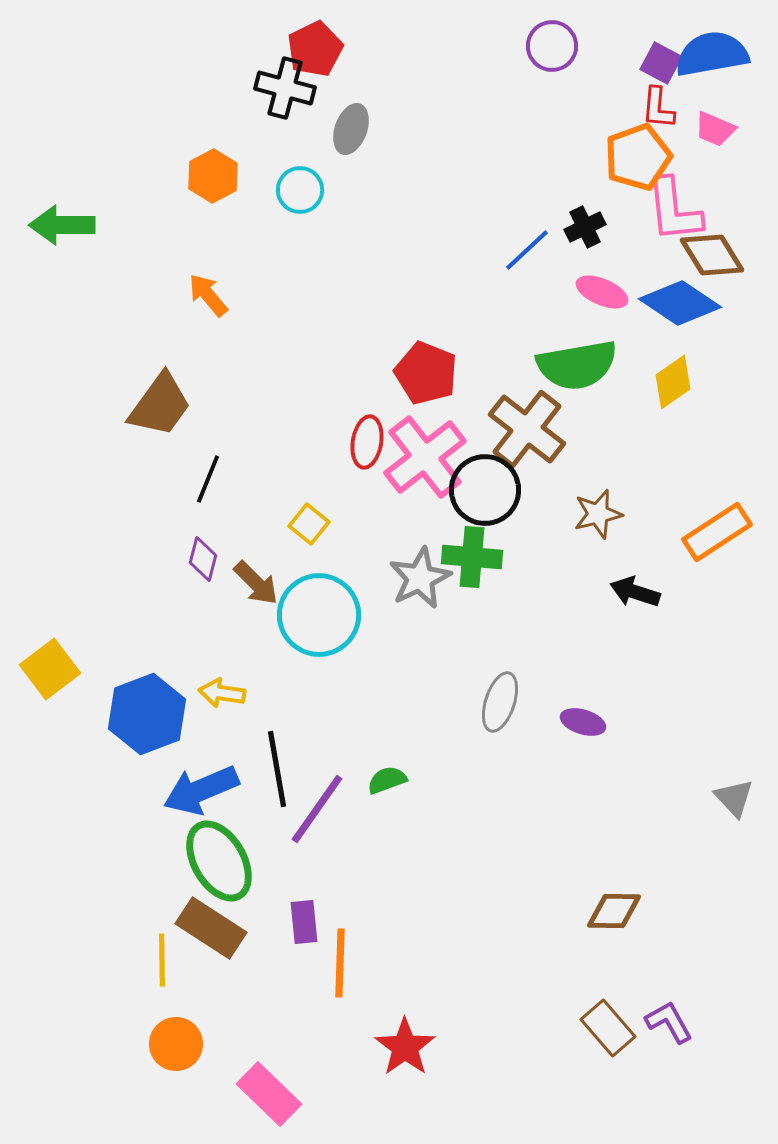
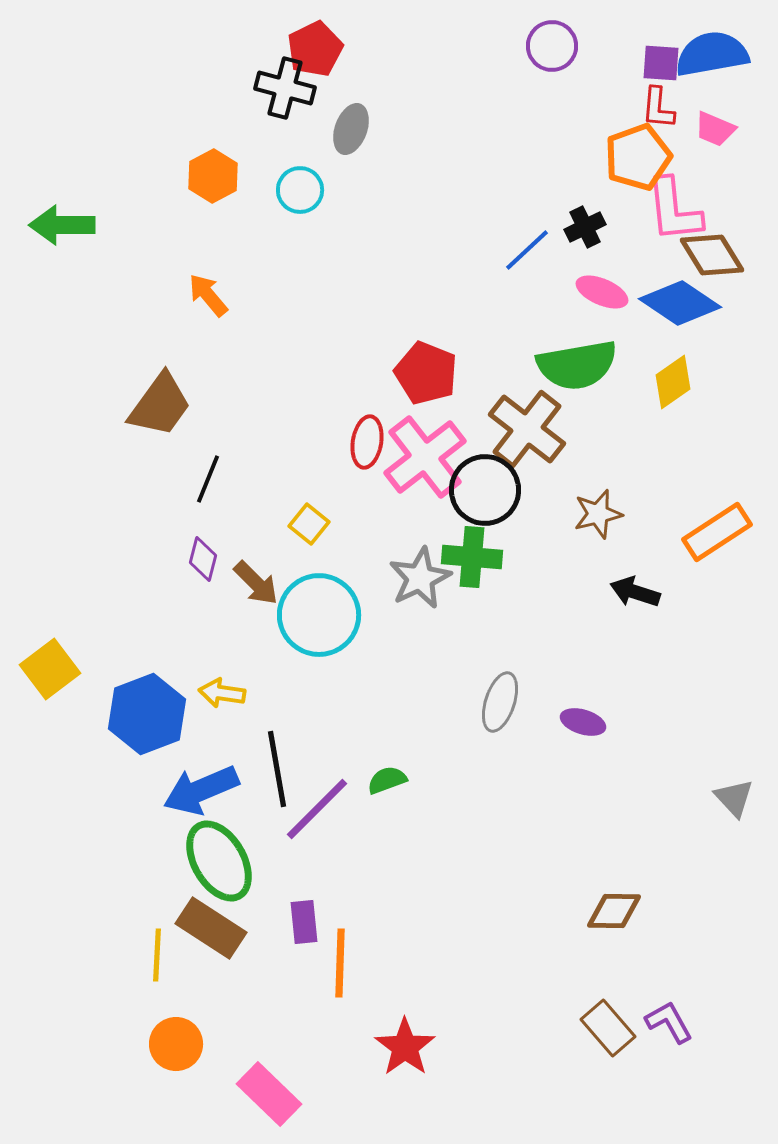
purple square at (661, 63): rotated 24 degrees counterclockwise
purple line at (317, 809): rotated 10 degrees clockwise
yellow line at (162, 960): moved 5 px left, 5 px up; rotated 4 degrees clockwise
